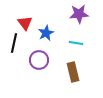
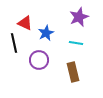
purple star: moved 3 px down; rotated 18 degrees counterclockwise
red triangle: rotated 28 degrees counterclockwise
black line: rotated 24 degrees counterclockwise
